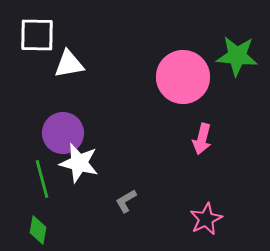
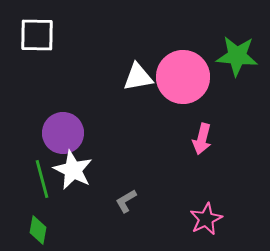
white triangle: moved 69 px right, 13 px down
white star: moved 6 px left, 7 px down; rotated 12 degrees clockwise
